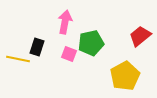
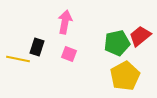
green pentagon: moved 26 px right
